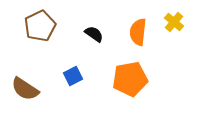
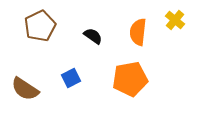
yellow cross: moved 1 px right, 2 px up
black semicircle: moved 1 px left, 2 px down
blue square: moved 2 px left, 2 px down
